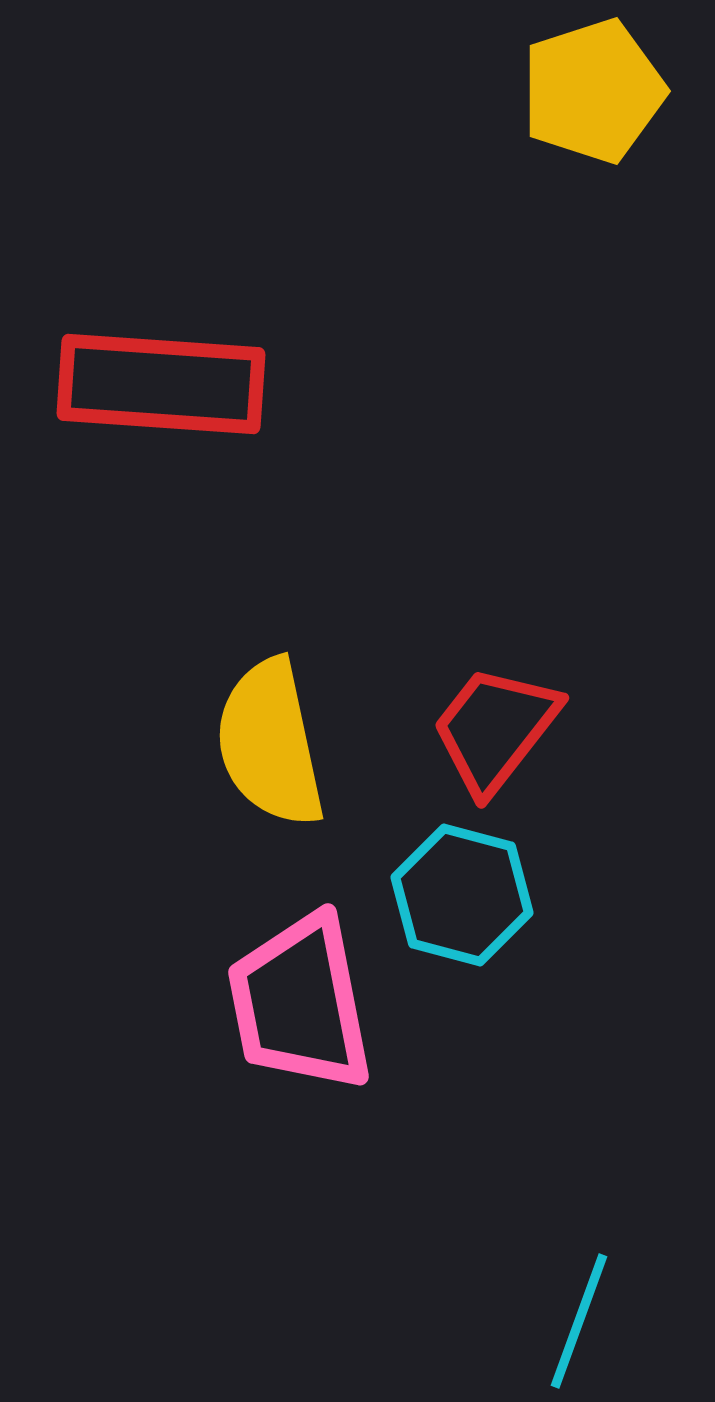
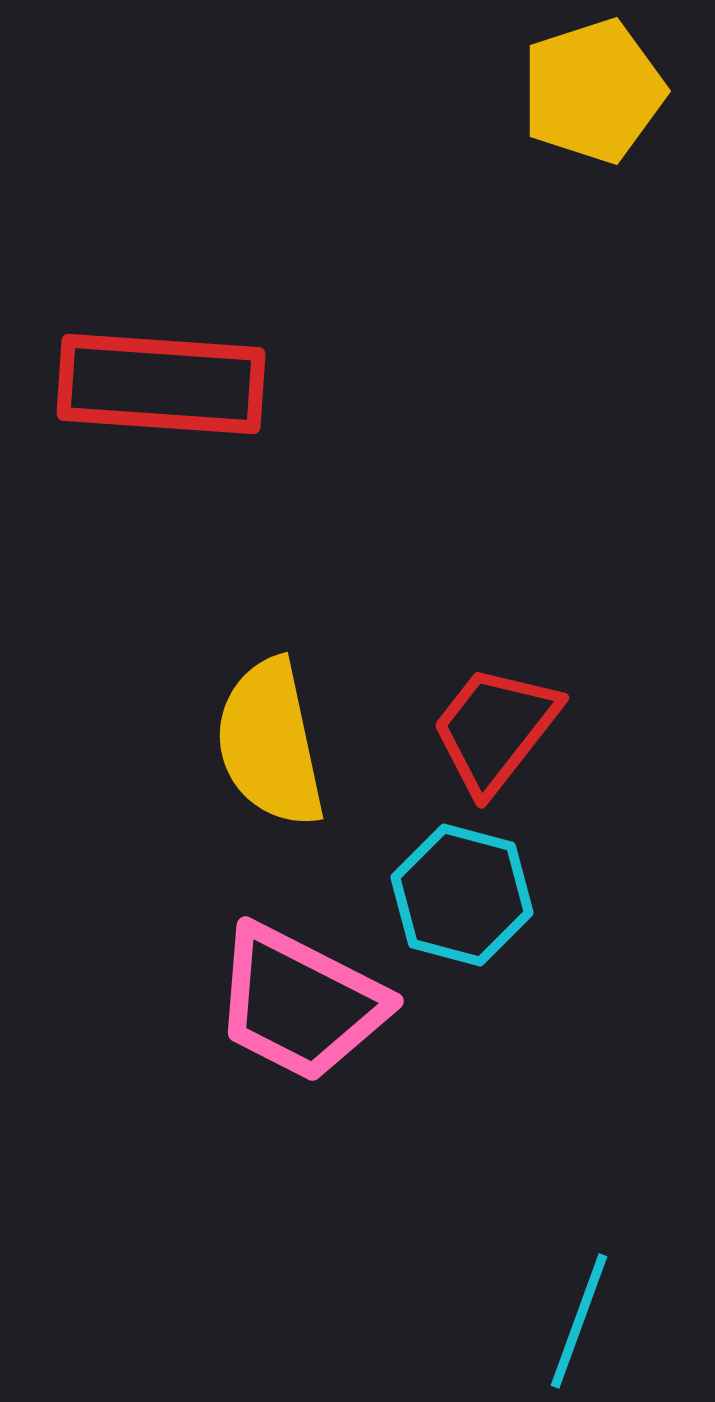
pink trapezoid: rotated 52 degrees counterclockwise
